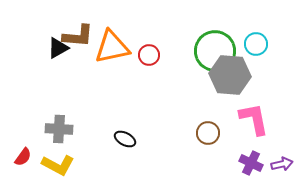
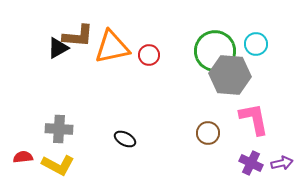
red semicircle: rotated 132 degrees counterclockwise
purple arrow: moved 1 px up
